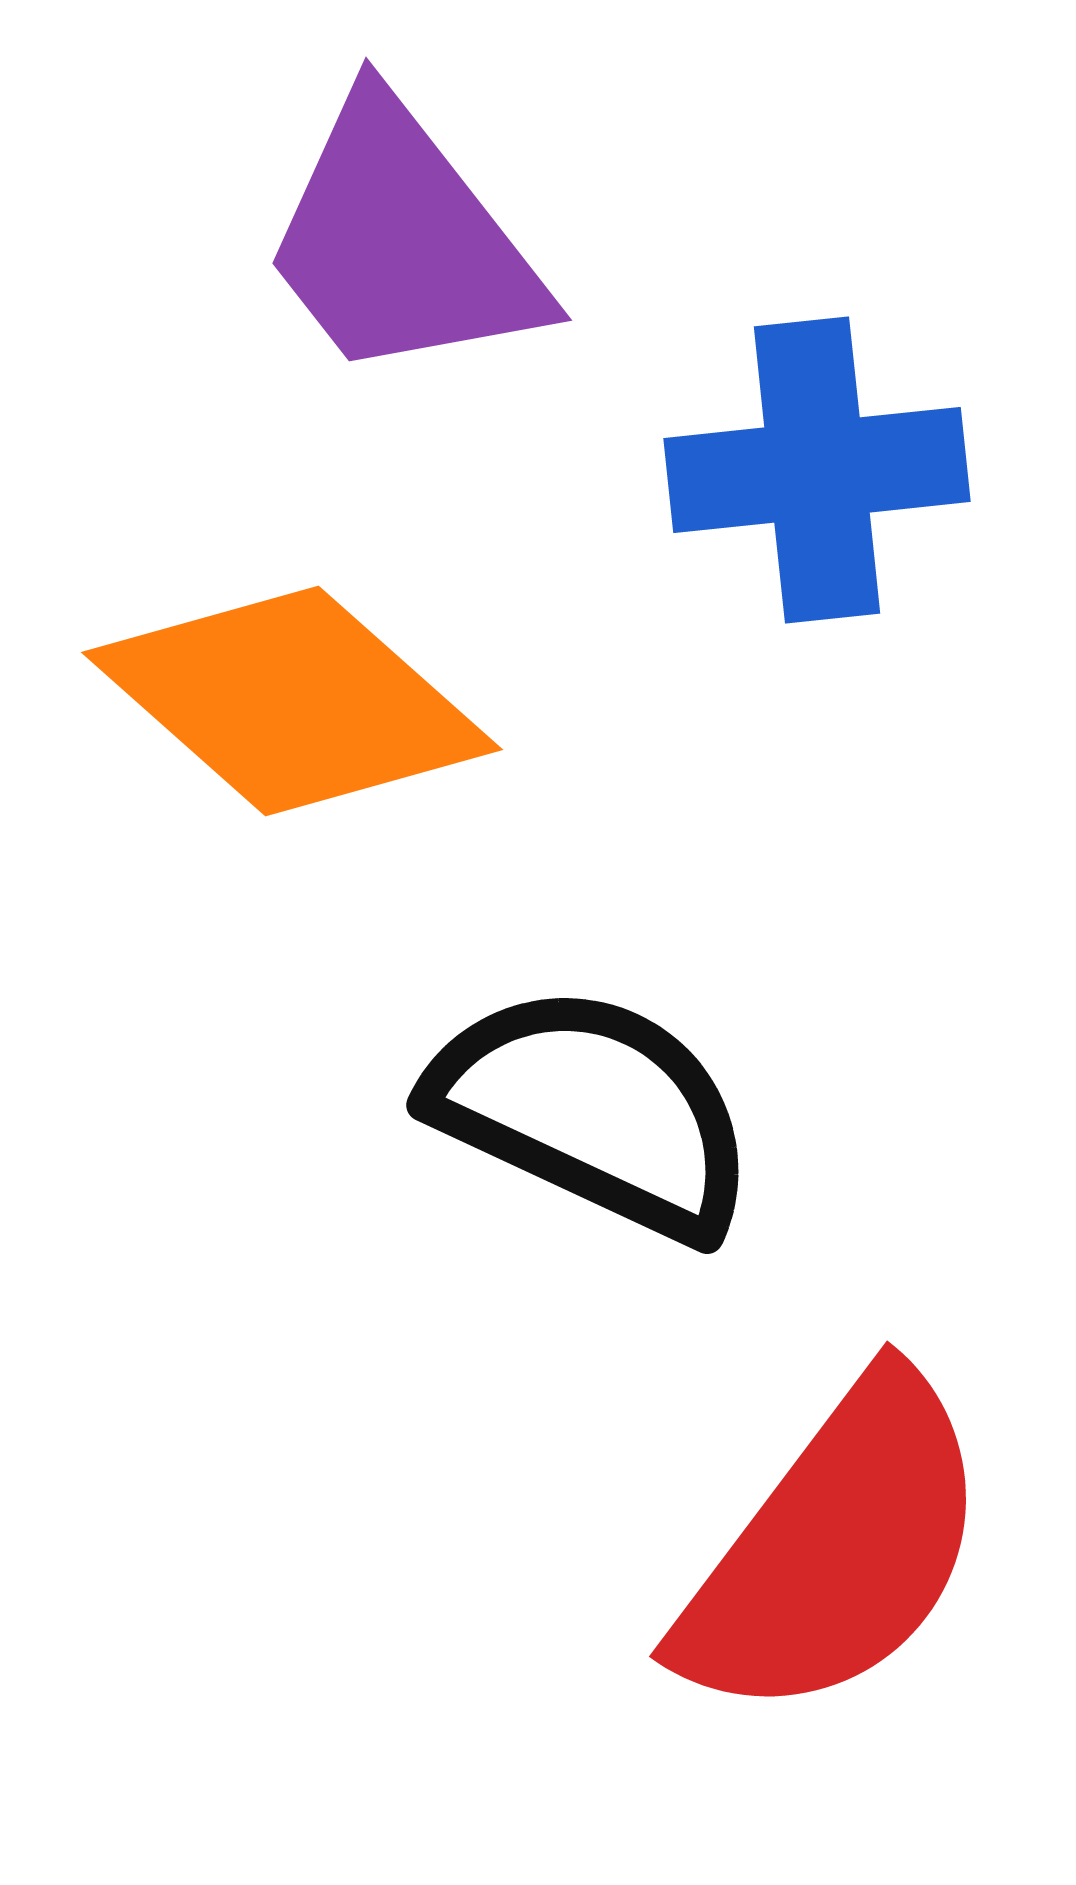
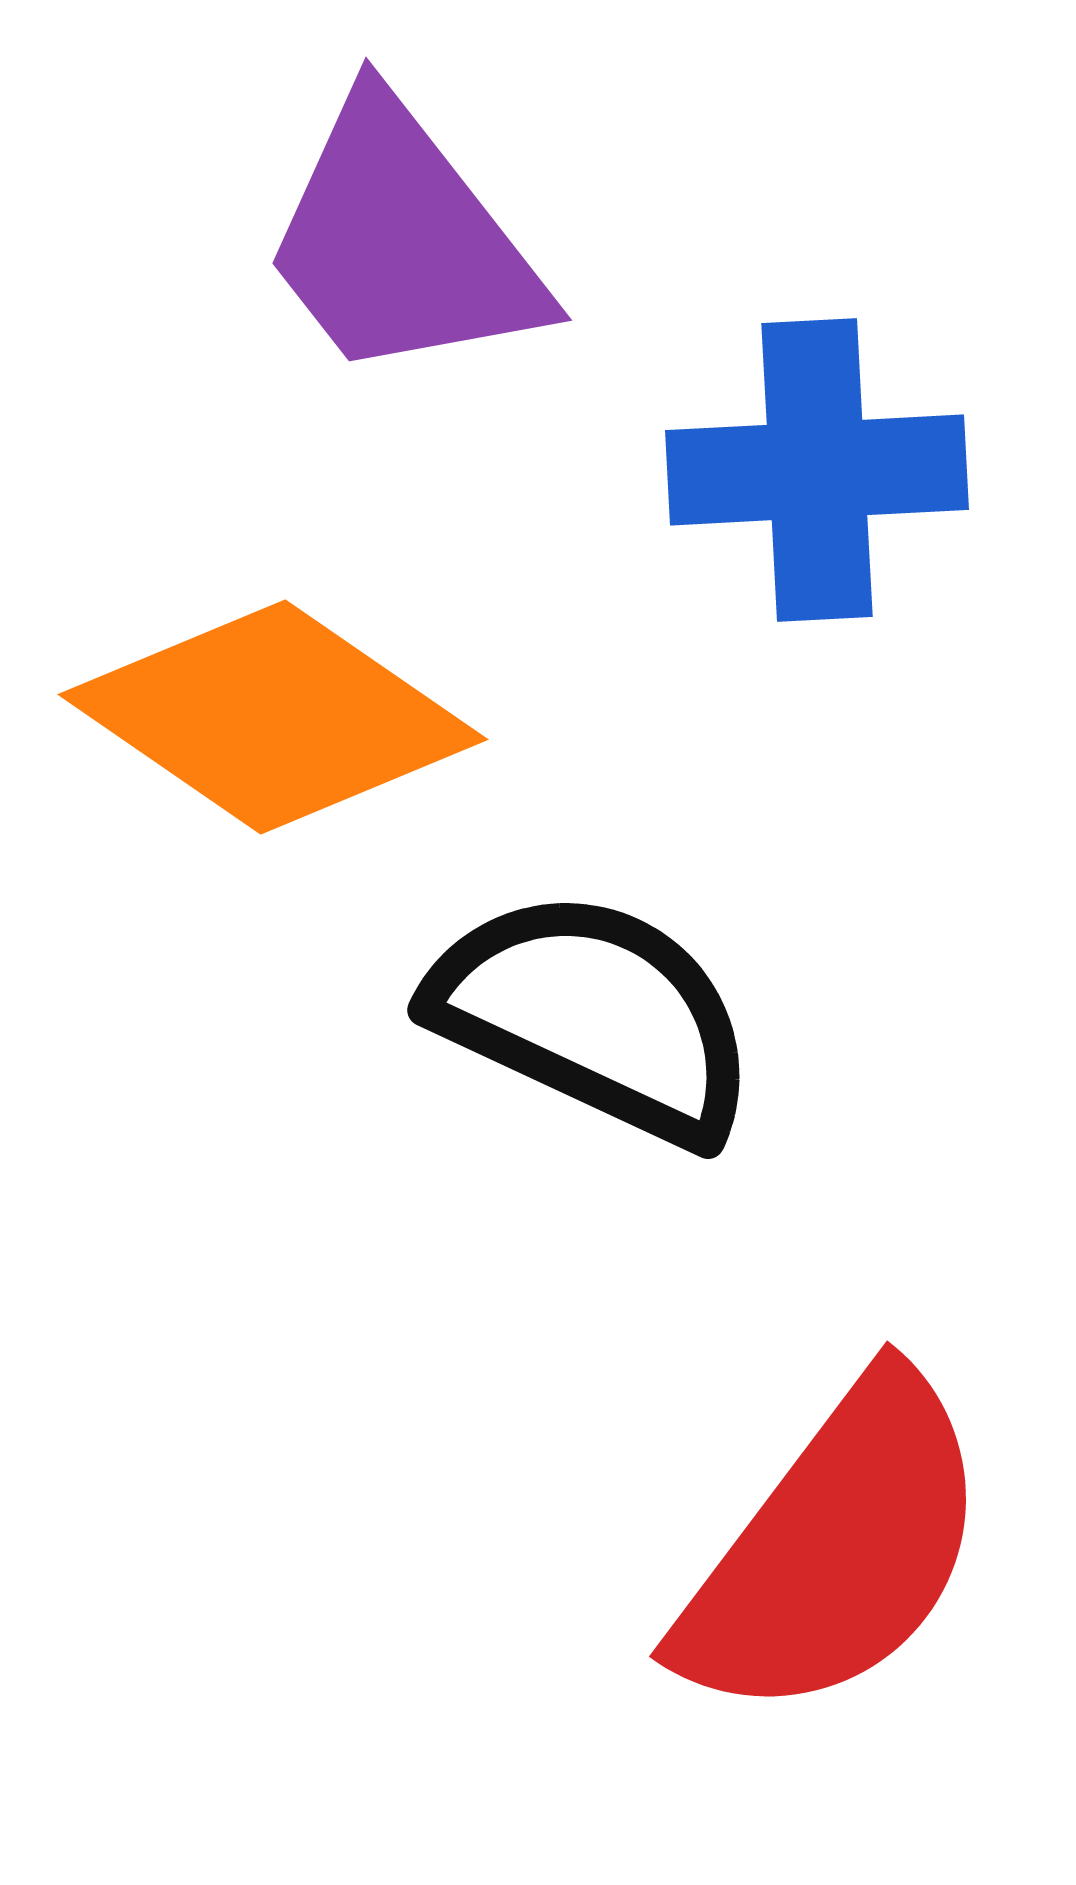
blue cross: rotated 3 degrees clockwise
orange diamond: moved 19 px left, 16 px down; rotated 7 degrees counterclockwise
black semicircle: moved 1 px right, 95 px up
